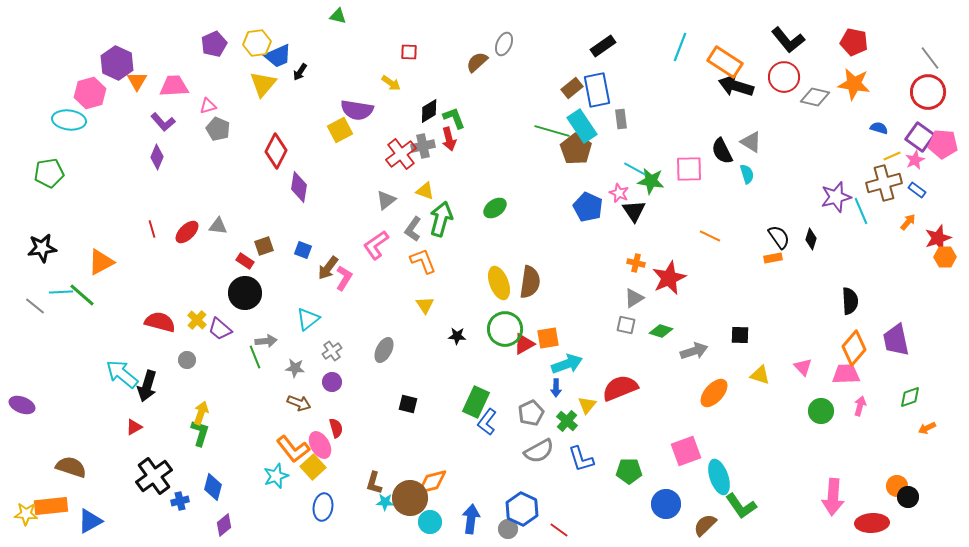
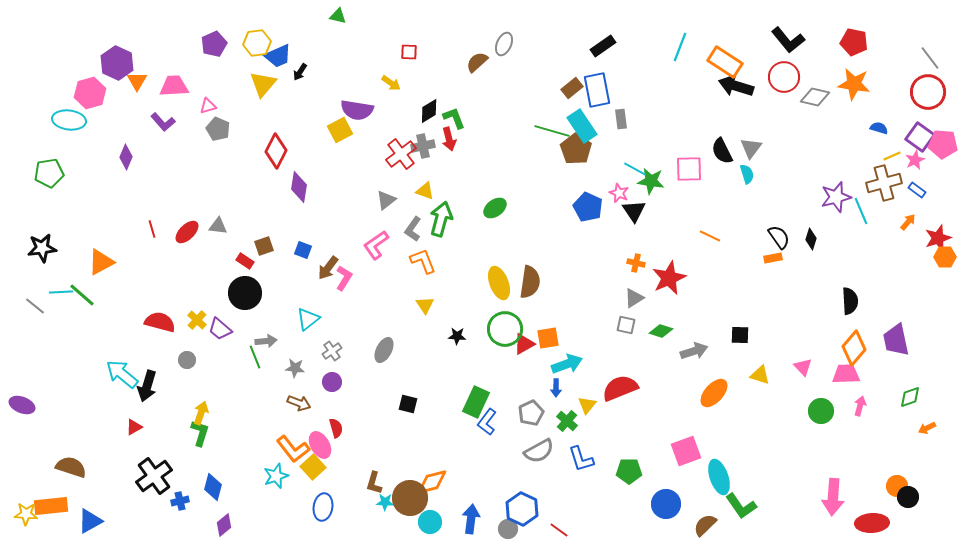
gray triangle at (751, 142): moved 6 px down; rotated 35 degrees clockwise
purple diamond at (157, 157): moved 31 px left
